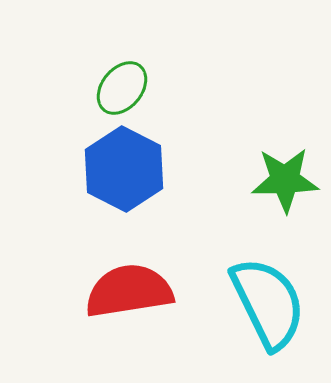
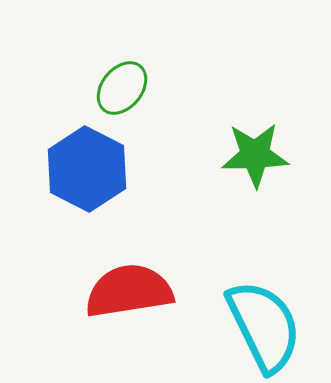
blue hexagon: moved 37 px left
green star: moved 30 px left, 25 px up
cyan semicircle: moved 4 px left, 23 px down
